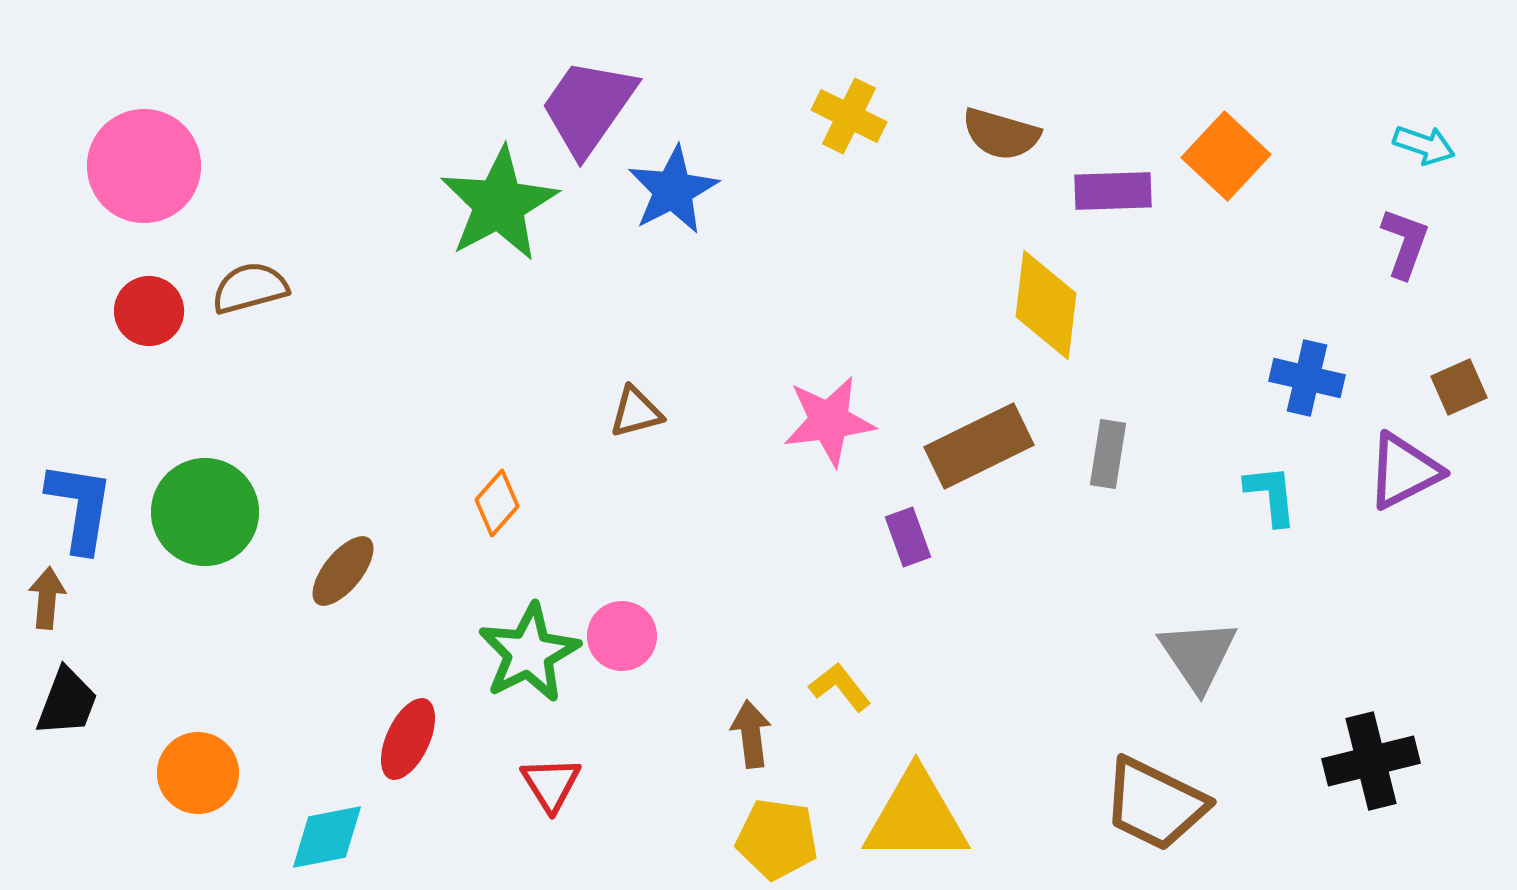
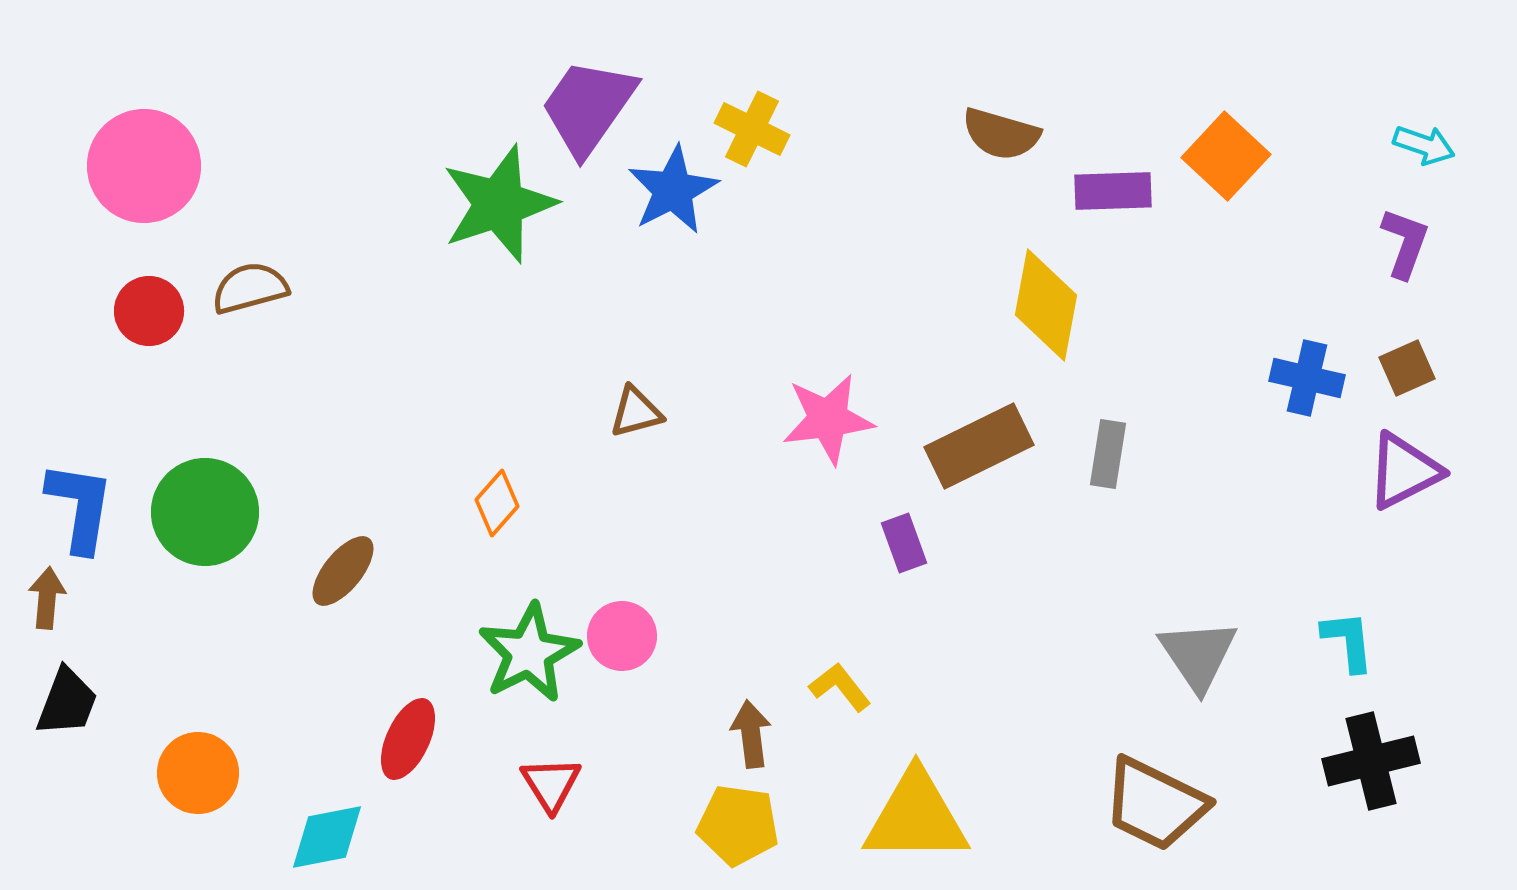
yellow cross at (849, 116): moved 97 px left, 13 px down
green star at (499, 204): rotated 10 degrees clockwise
yellow diamond at (1046, 305): rotated 4 degrees clockwise
brown square at (1459, 387): moved 52 px left, 19 px up
pink star at (829, 421): moved 1 px left, 2 px up
cyan L-shape at (1271, 495): moved 77 px right, 146 px down
purple rectangle at (908, 537): moved 4 px left, 6 px down
yellow pentagon at (777, 839): moved 39 px left, 14 px up
